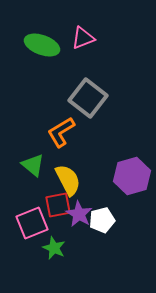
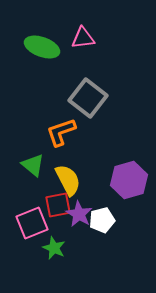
pink triangle: rotated 15 degrees clockwise
green ellipse: moved 2 px down
orange L-shape: rotated 12 degrees clockwise
purple hexagon: moved 3 px left, 4 px down
